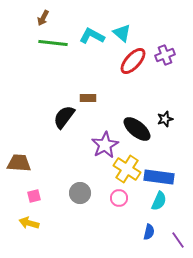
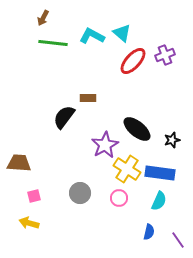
black star: moved 7 px right, 21 px down
blue rectangle: moved 1 px right, 4 px up
